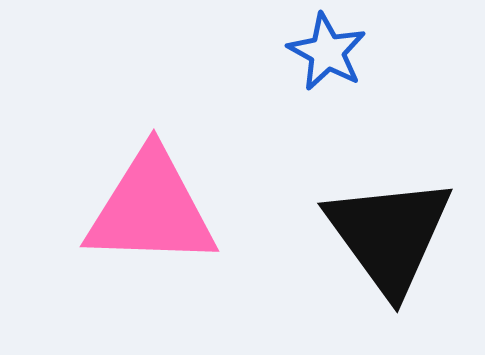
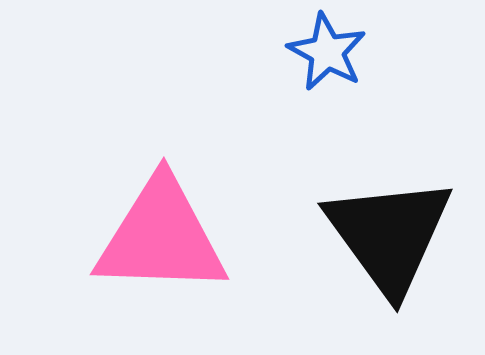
pink triangle: moved 10 px right, 28 px down
